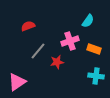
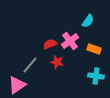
red semicircle: moved 22 px right, 18 px down
pink cross: rotated 18 degrees counterclockwise
gray line: moved 8 px left, 14 px down
red star: rotated 24 degrees clockwise
pink triangle: moved 3 px down
